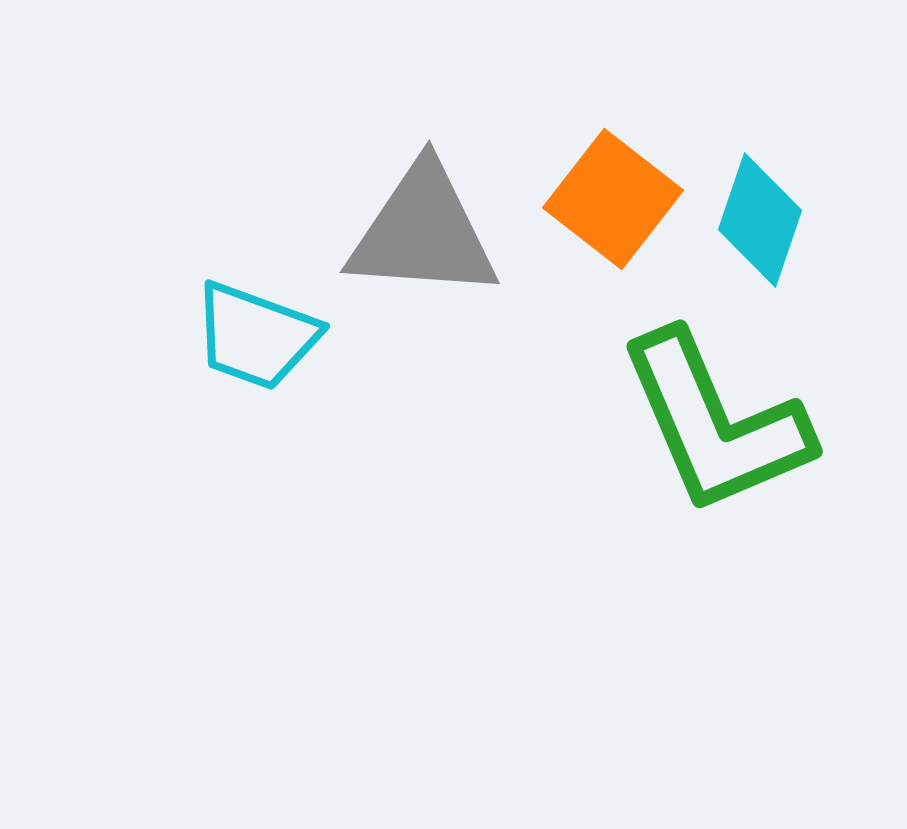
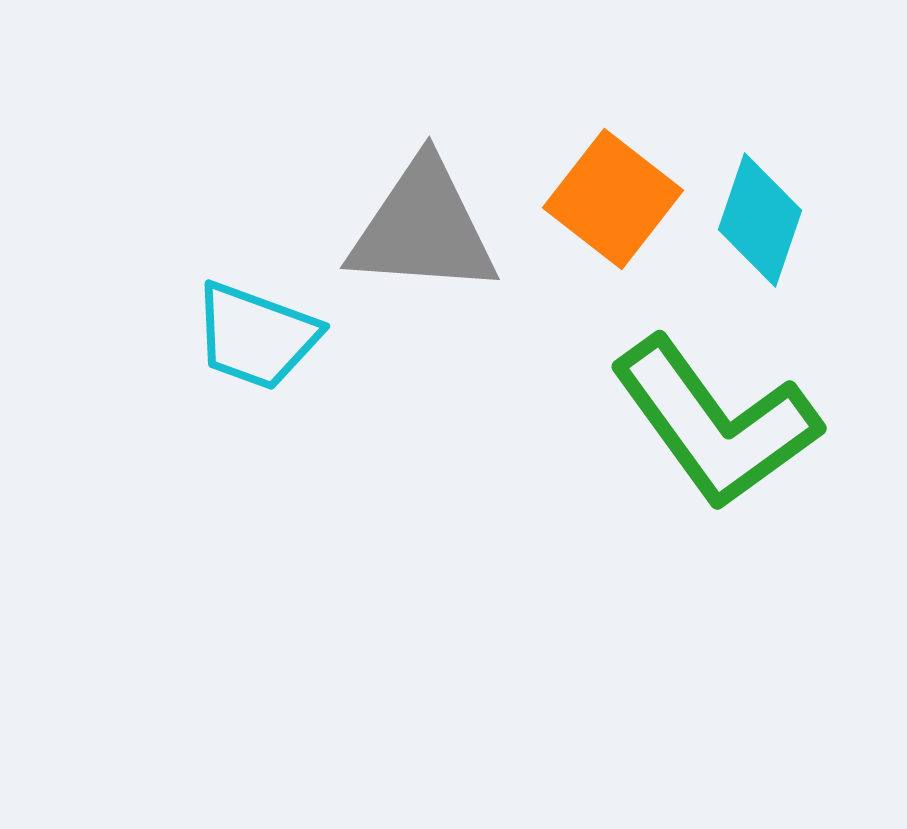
gray triangle: moved 4 px up
green L-shape: rotated 13 degrees counterclockwise
